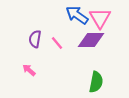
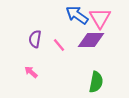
pink line: moved 2 px right, 2 px down
pink arrow: moved 2 px right, 2 px down
